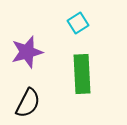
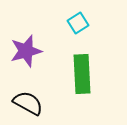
purple star: moved 1 px left, 1 px up
black semicircle: rotated 88 degrees counterclockwise
